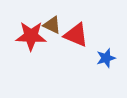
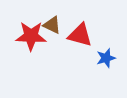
red triangle: moved 4 px right; rotated 8 degrees counterclockwise
